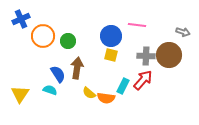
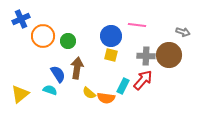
yellow triangle: rotated 18 degrees clockwise
